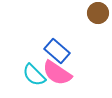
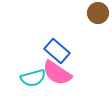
cyan semicircle: moved 1 px left, 3 px down; rotated 60 degrees counterclockwise
